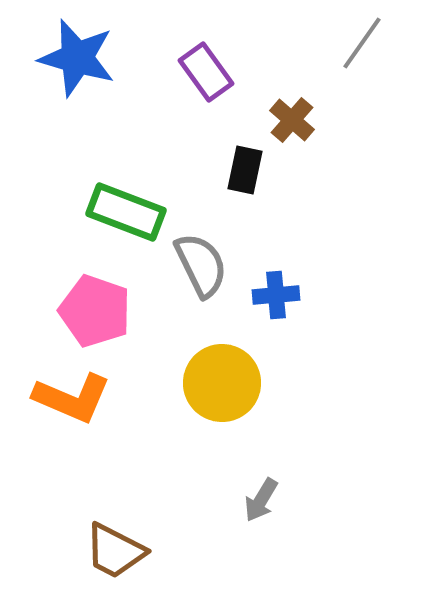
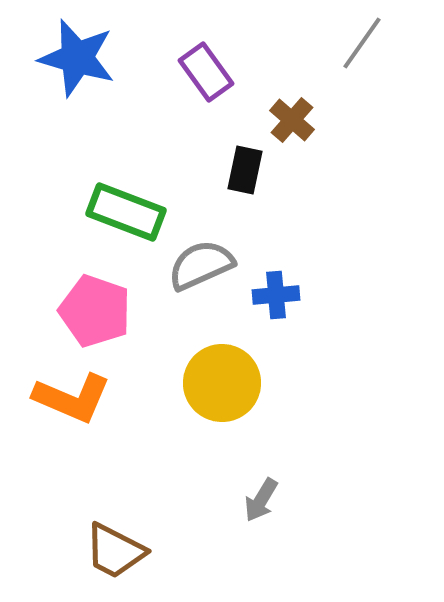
gray semicircle: rotated 88 degrees counterclockwise
